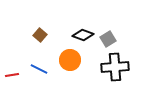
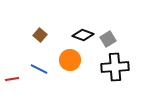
red line: moved 4 px down
